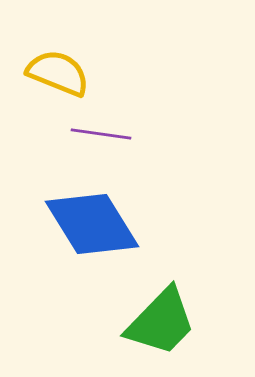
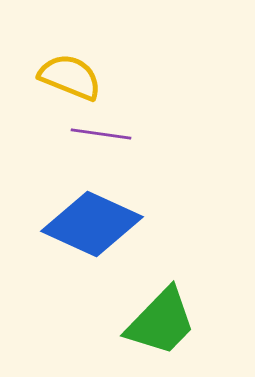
yellow semicircle: moved 12 px right, 4 px down
blue diamond: rotated 34 degrees counterclockwise
